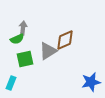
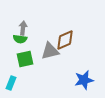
green semicircle: moved 3 px right; rotated 32 degrees clockwise
gray triangle: moved 2 px right; rotated 18 degrees clockwise
blue star: moved 7 px left, 2 px up
